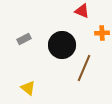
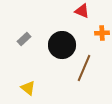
gray rectangle: rotated 16 degrees counterclockwise
